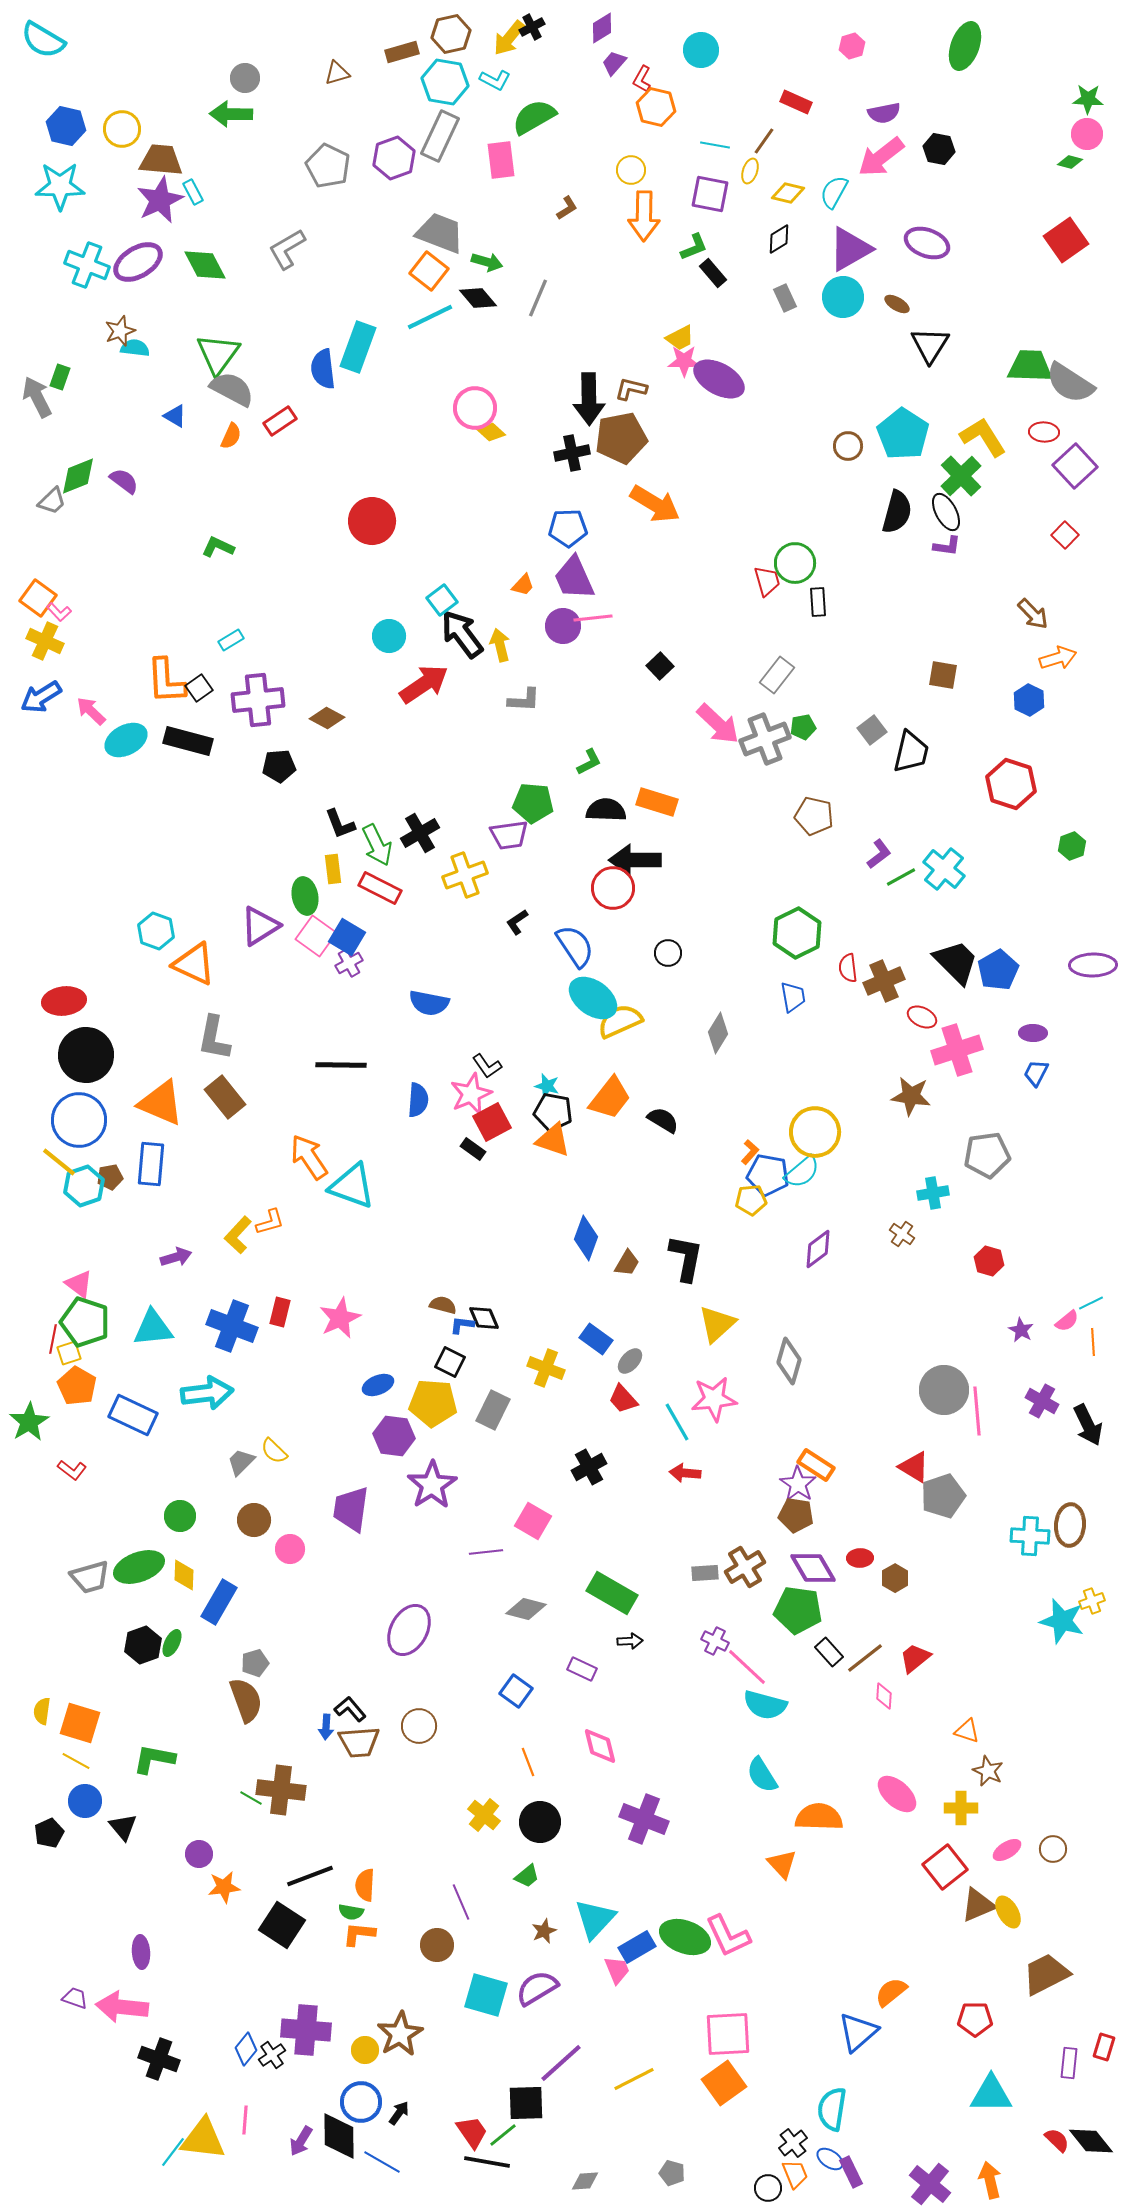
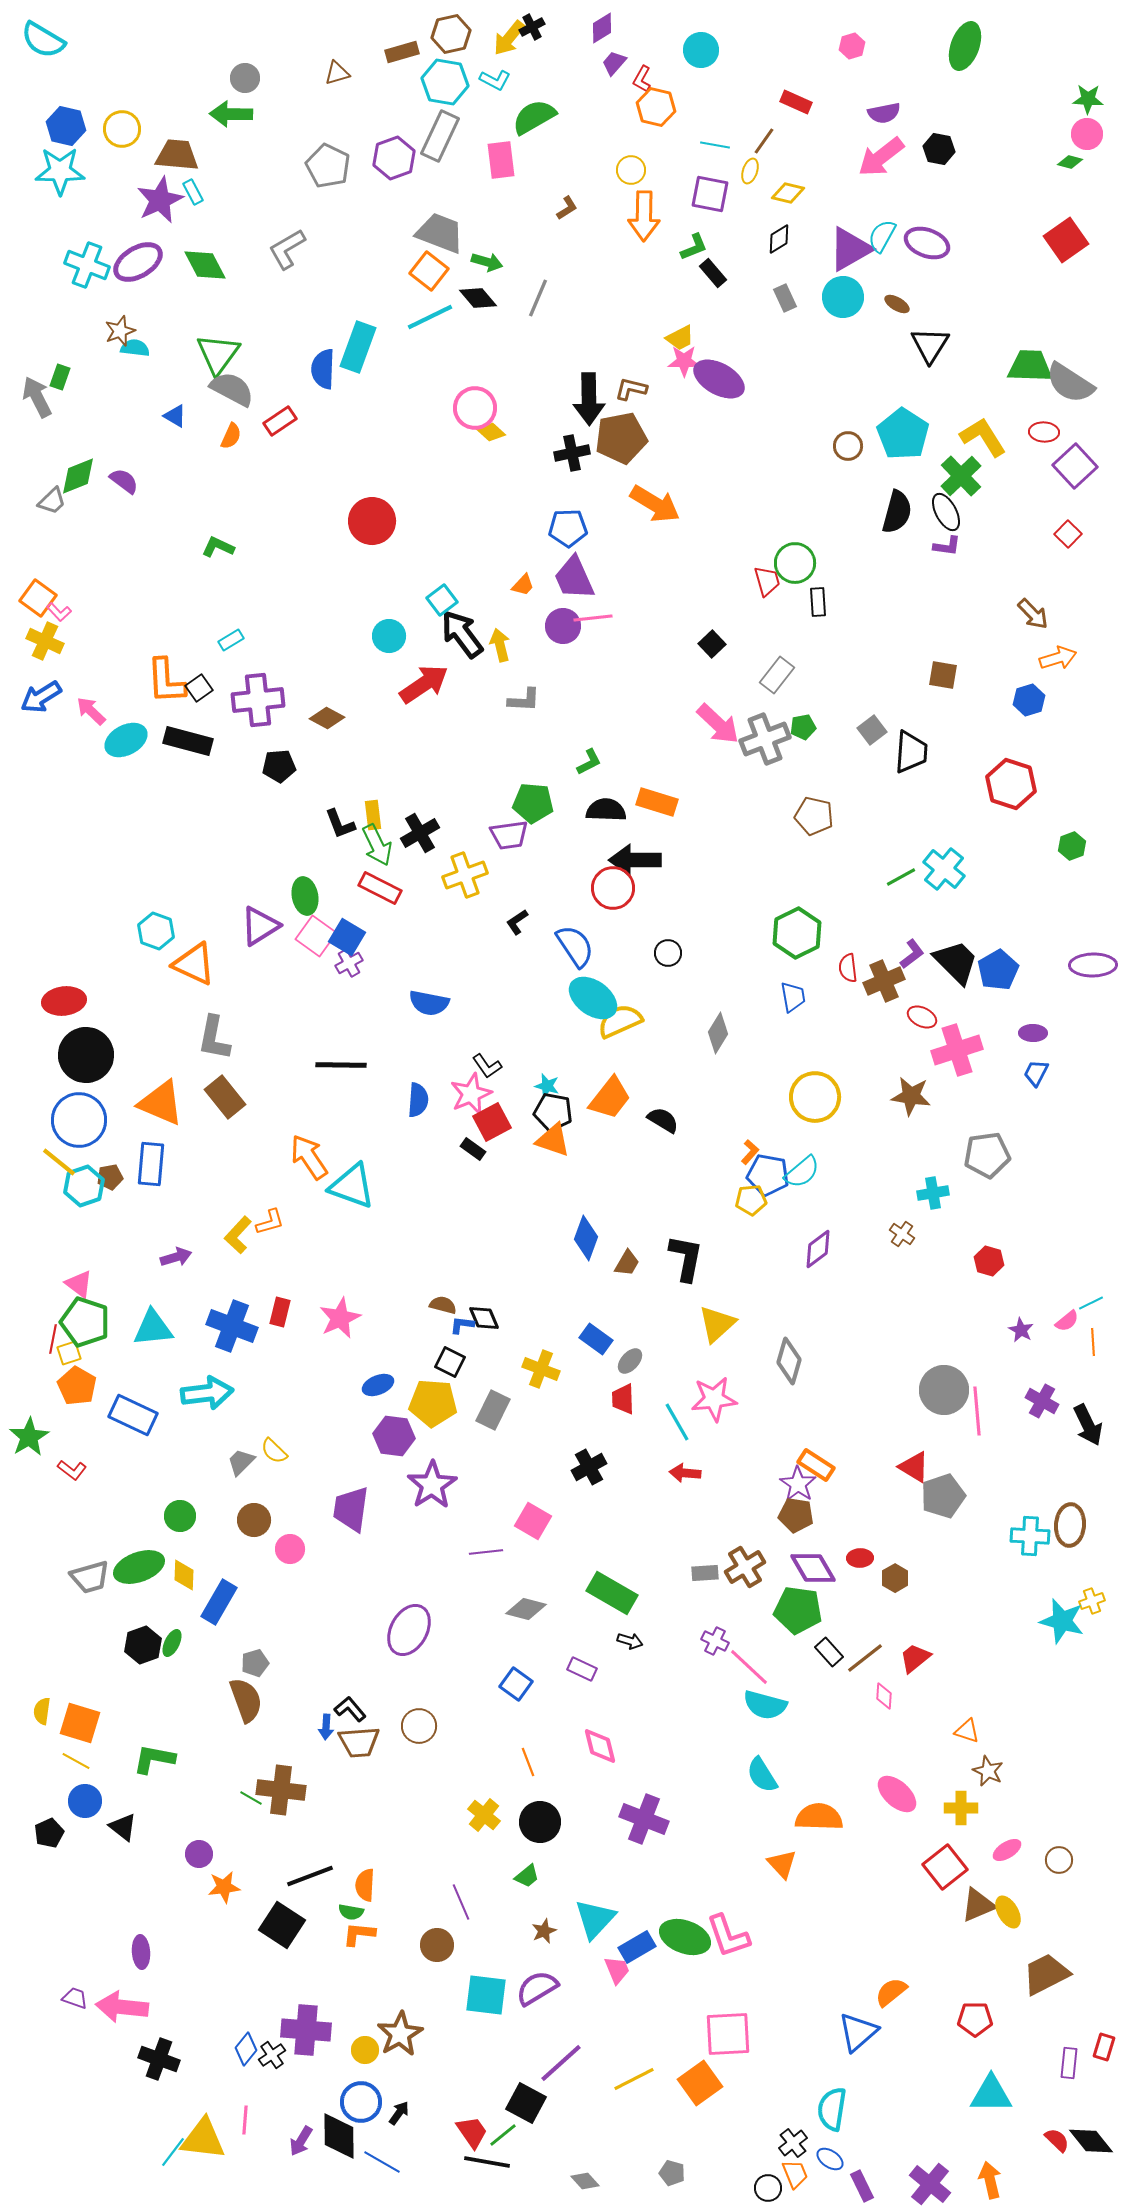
brown trapezoid at (161, 160): moved 16 px right, 5 px up
cyan star at (60, 186): moved 15 px up
cyan semicircle at (834, 192): moved 48 px right, 44 px down
blue semicircle at (323, 369): rotated 9 degrees clockwise
red square at (1065, 535): moved 3 px right, 1 px up
black square at (660, 666): moved 52 px right, 22 px up
blue hexagon at (1029, 700): rotated 16 degrees clockwise
black trapezoid at (911, 752): rotated 9 degrees counterclockwise
purple L-shape at (879, 854): moved 33 px right, 100 px down
yellow rectangle at (333, 869): moved 40 px right, 54 px up
yellow circle at (815, 1132): moved 35 px up
yellow cross at (546, 1368): moved 5 px left, 1 px down
red trapezoid at (623, 1399): rotated 40 degrees clockwise
green star at (29, 1422): moved 15 px down
black arrow at (630, 1641): rotated 20 degrees clockwise
pink line at (747, 1667): moved 2 px right
blue square at (516, 1691): moved 7 px up
black triangle at (123, 1827): rotated 12 degrees counterclockwise
brown circle at (1053, 1849): moved 6 px right, 11 px down
pink L-shape at (728, 1936): rotated 6 degrees clockwise
cyan square at (486, 1995): rotated 9 degrees counterclockwise
orange square at (724, 2083): moved 24 px left
black square at (526, 2103): rotated 30 degrees clockwise
purple rectangle at (851, 2172): moved 11 px right, 14 px down
gray diamond at (585, 2181): rotated 52 degrees clockwise
